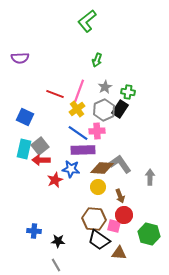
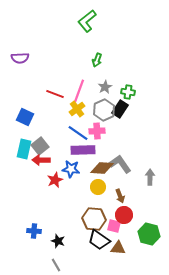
black star: rotated 16 degrees clockwise
brown triangle: moved 1 px left, 5 px up
